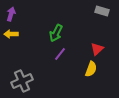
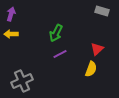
purple line: rotated 24 degrees clockwise
